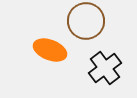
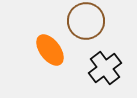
orange ellipse: rotated 32 degrees clockwise
